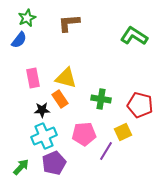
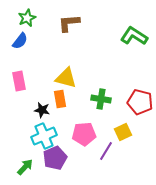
blue semicircle: moved 1 px right, 1 px down
pink rectangle: moved 14 px left, 3 px down
orange rectangle: rotated 24 degrees clockwise
red pentagon: moved 3 px up
black star: rotated 14 degrees clockwise
purple pentagon: moved 1 px right, 5 px up
green arrow: moved 4 px right
